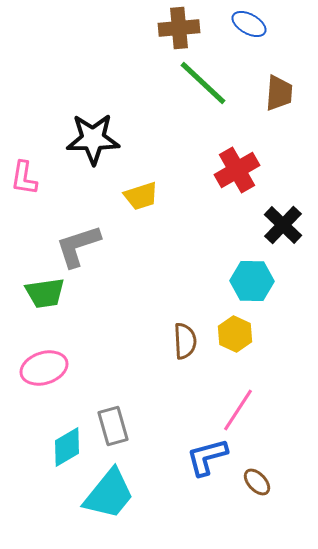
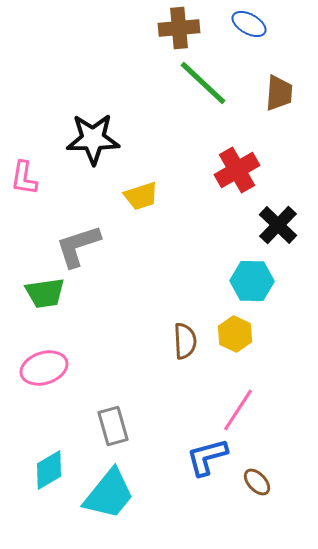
black cross: moved 5 px left
cyan diamond: moved 18 px left, 23 px down
